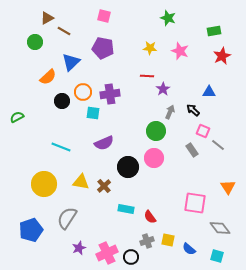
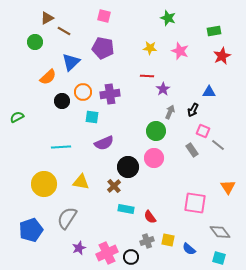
black arrow at (193, 110): rotated 104 degrees counterclockwise
cyan square at (93, 113): moved 1 px left, 4 px down
cyan line at (61, 147): rotated 24 degrees counterclockwise
brown cross at (104, 186): moved 10 px right
gray diamond at (220, 228): moved 4 px down
cyan square at (217, 256): moved 2 px right, 2 px down
